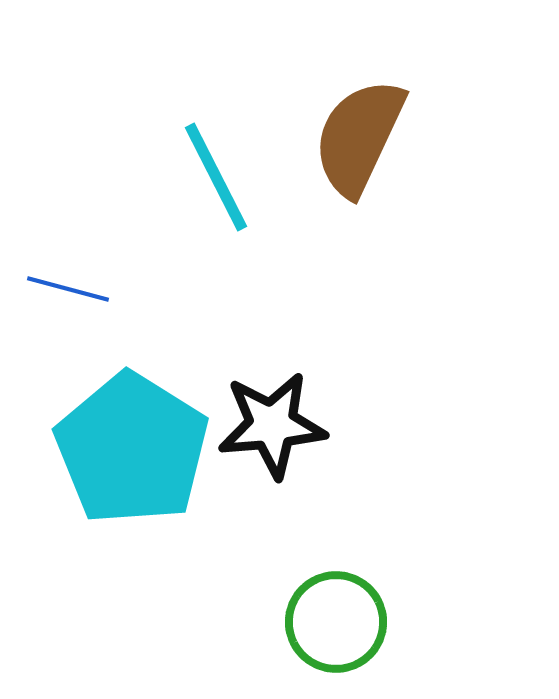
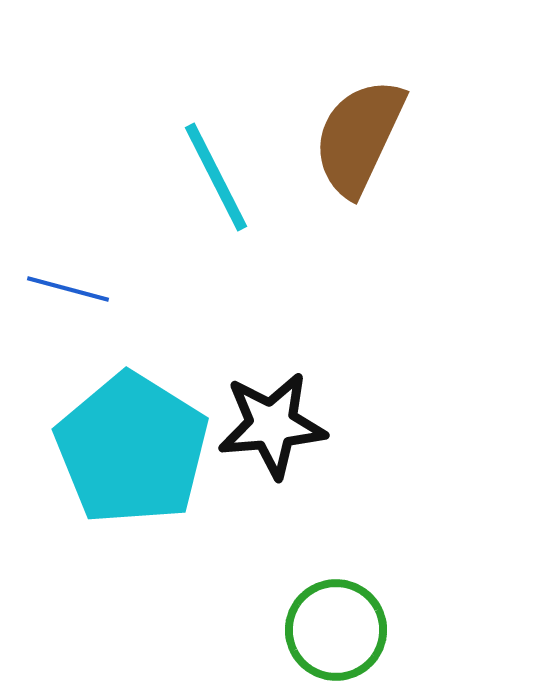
green circle: moved 8 px down
